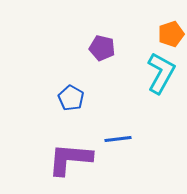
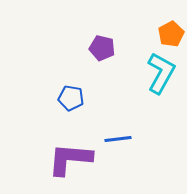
orange pentagon: rotated 10 degrees counterclockwise
blue pentagon: rotated 20 degrees counterclockwise
